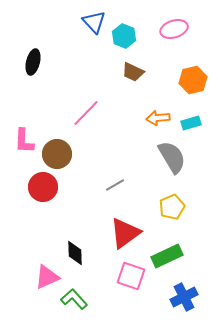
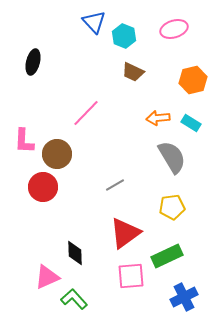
cyan rectangle: rotated 48 degrees clockwise
yellow pentagon: rotated 15 degrees clockwise
pink square: rotated 24 degrees counterclockwise
